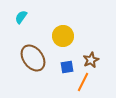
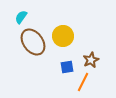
brown ellipse: moved 16 px up
